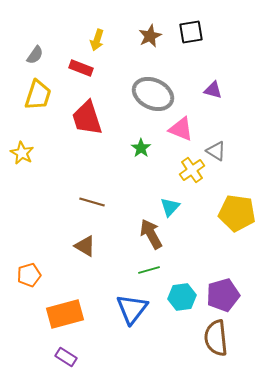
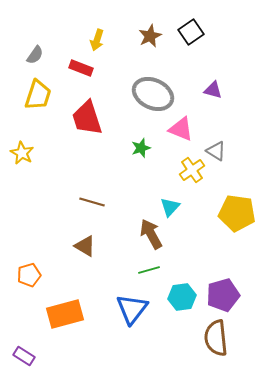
black square: rotated 25 degrees counterclockwise
green star: rotated 18 degrees clockwise
purple rectangle: moved 42 px left, 1 px up
